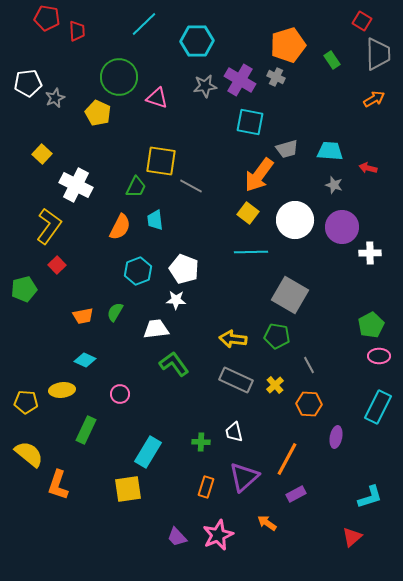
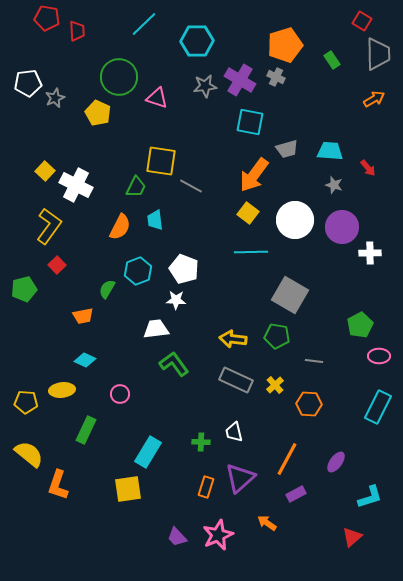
orange pentagon at (288, 45): moved 3 px left
yellow square at (42, 154): moved 3 px right, 17 px down
red arrow at (368, 168): rotated 144 degrees counterclockwise
orange arrow at (259, 175): moved 5 px left
green semicircle at (115, 312): moved 8 px left, 23 px up
green pentagon at (371, 325): moved 11 px left
gray line at (309, 365): moved 5 px right, 4 px up; rotated 54 degrees counterclockwise
purple ellipse at (336, 437): moved 25 px down; rotated 25 degrees clockwise
purple triangle at (244, 477): moved 4 px left, 1 px down
